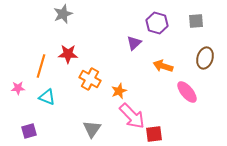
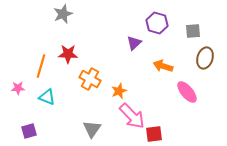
gray square: moved 3 px left, 10 px down
